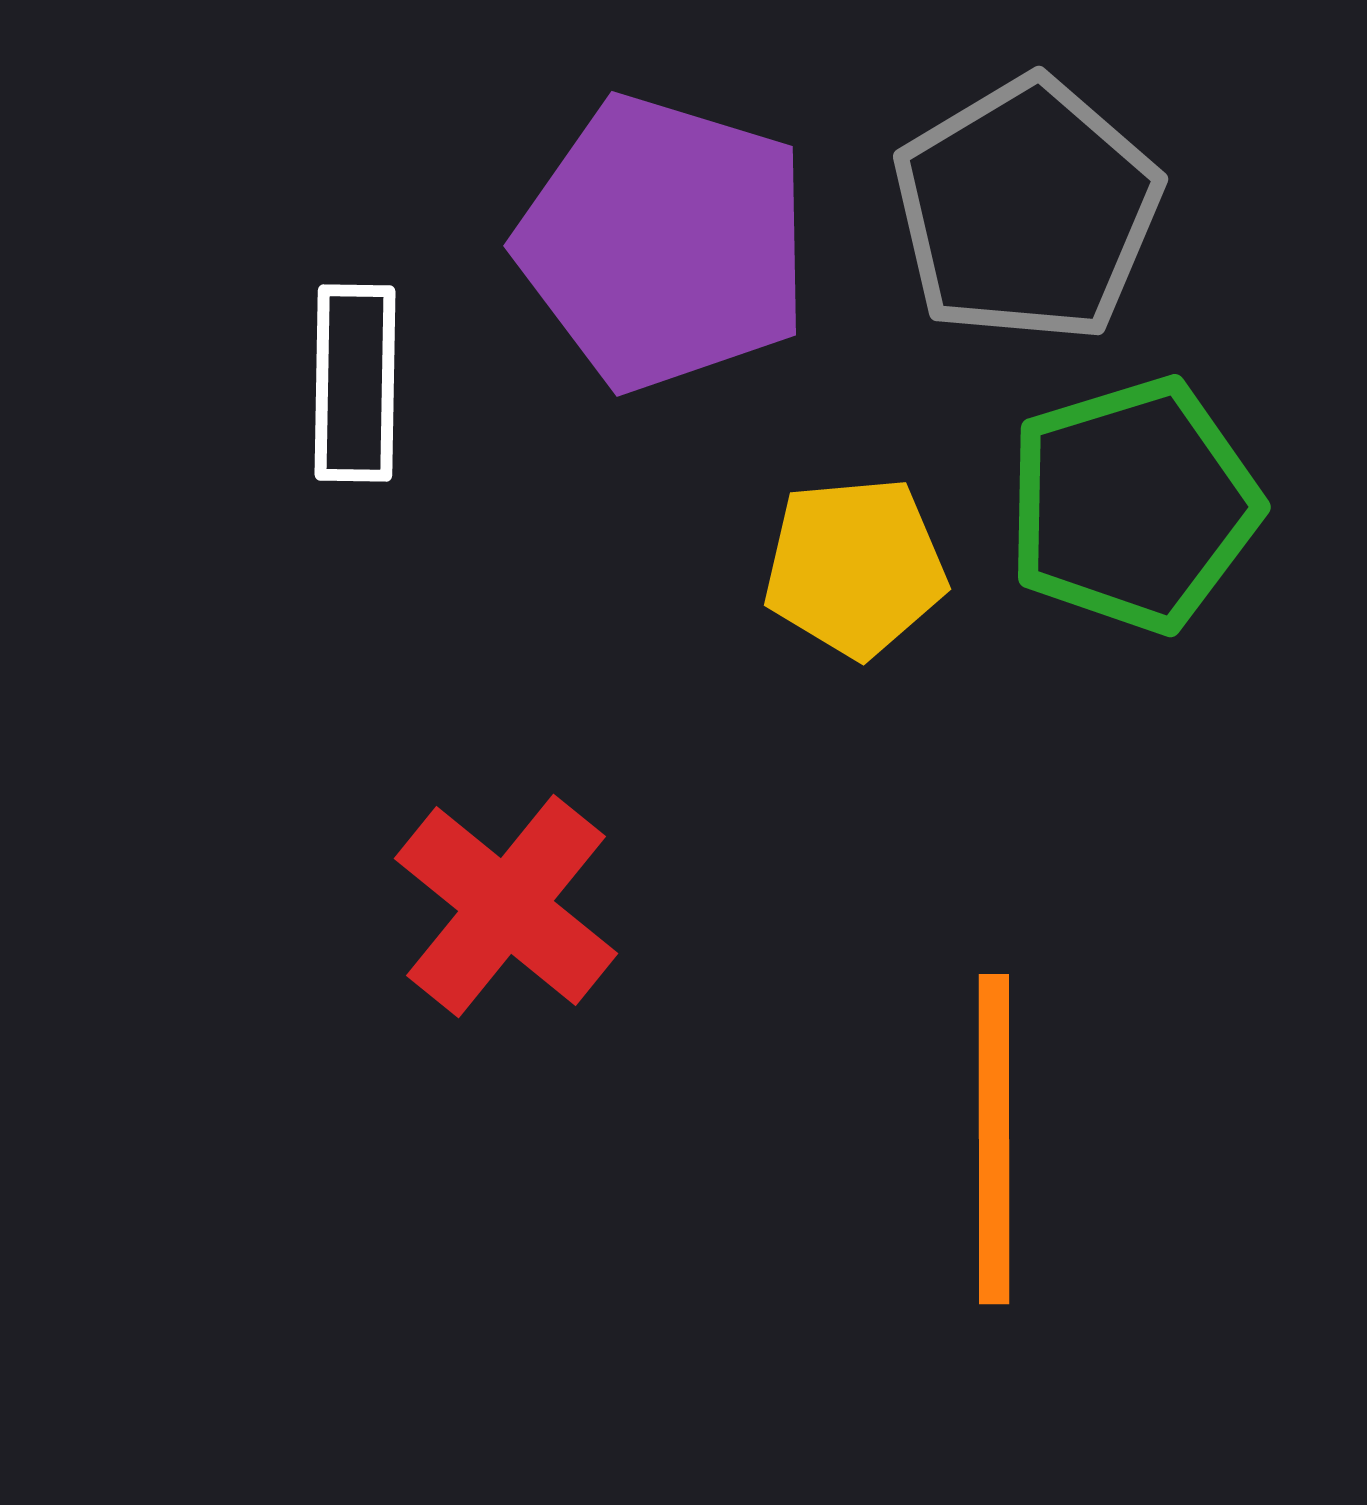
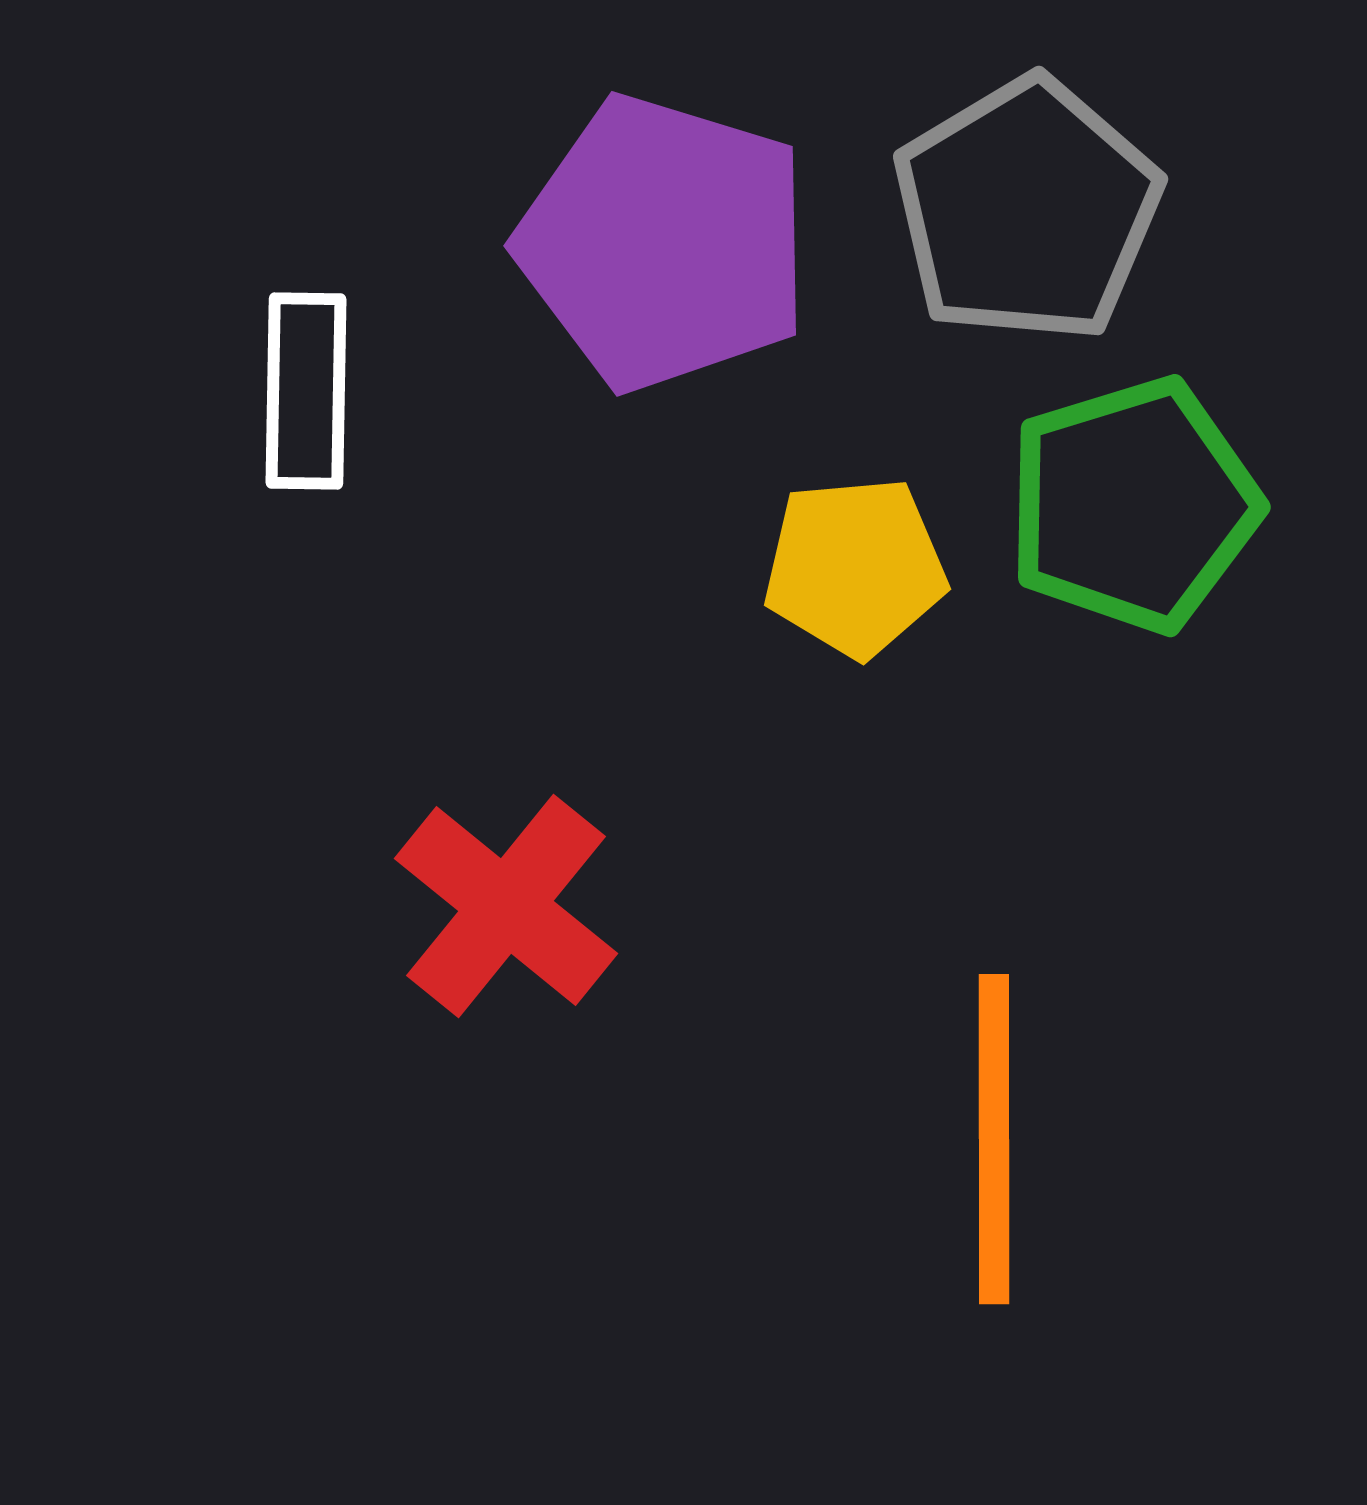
white rectangle: moved 49 px left, 8 px down
